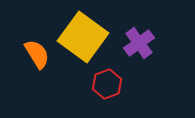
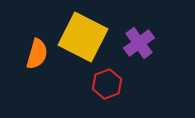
yellow square: rotated 9 degrees counterclockwise
orange semicircle: rotated 48 degrees clockwise
